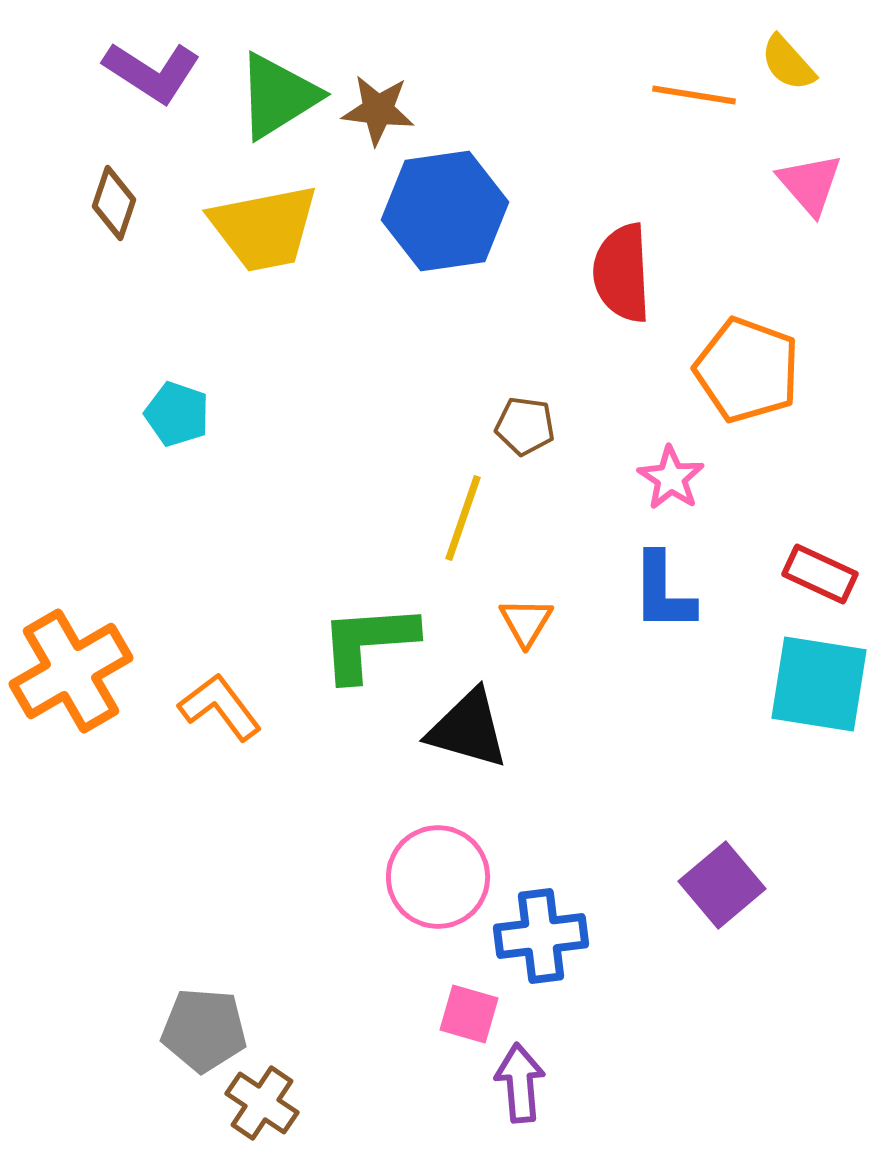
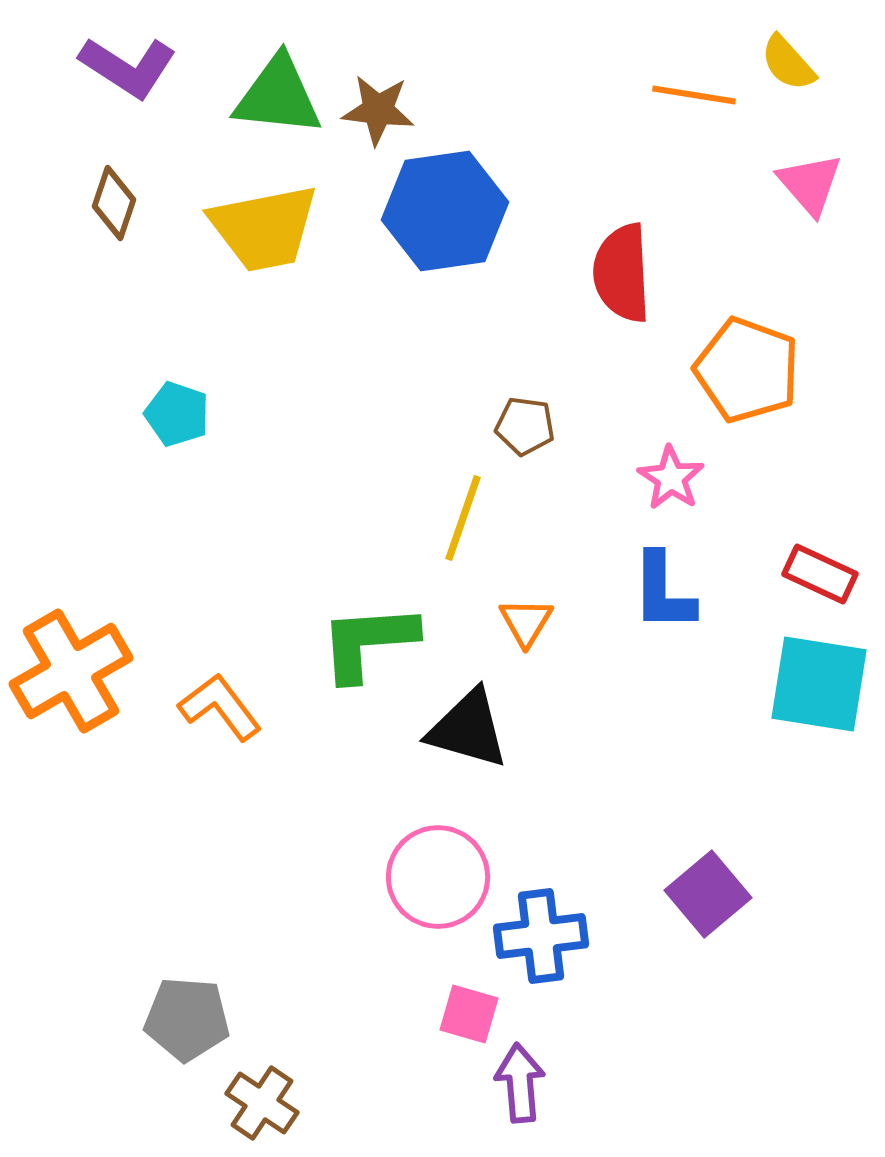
purple L-shape: moved 24 px left, 5 px up
green triangle: rotated 38 degrees clockwise
purple square: moved 14 px left, 9 px down
gray pentagon: moved 17 px left, 11 px up
